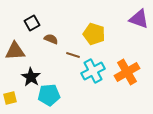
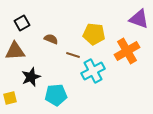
black square: moved 10 px left
yellow pentagon: rotated 10 degrees counterclockwise
orange cross: moved 21 px up
black star: rotated 18 degrees clockwise
cyan pentagon: moved 7 px right
